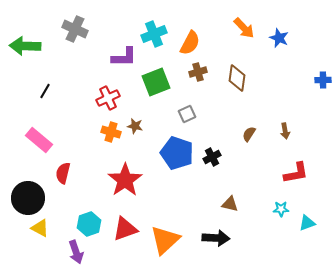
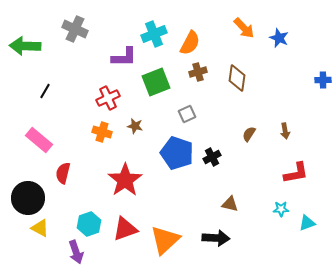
orange cross: moved 9 px left
